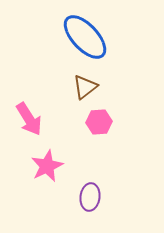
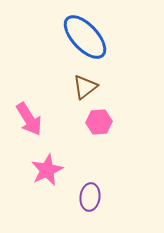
pink star: moved 4 px down
